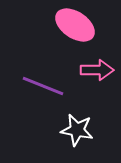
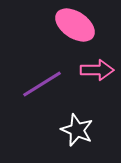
purple line: moved 1 px left, 2 px up; rotated 54 degrees counterclockwise
white star: rotated 12 degrees clockwise
